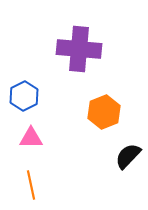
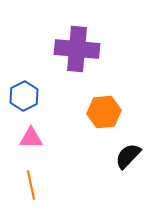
purple cross: moved 2 px left
orange hexagon: rotated 16 degrees clockwise
